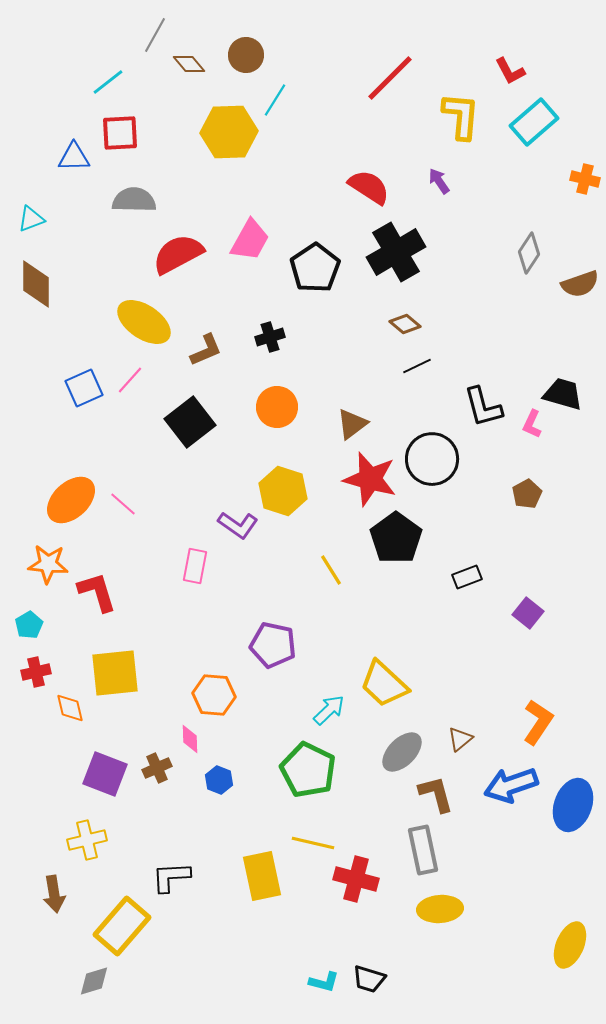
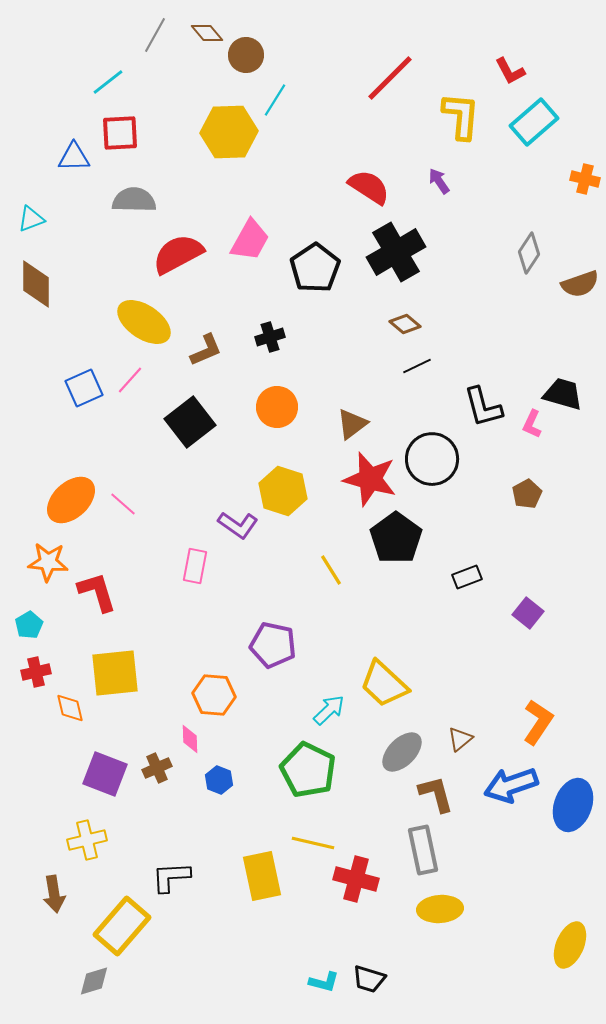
brown diamond at (189, 64): moved 18 px right, 31 px up
orange star at (48, 564): moved 2 px up
